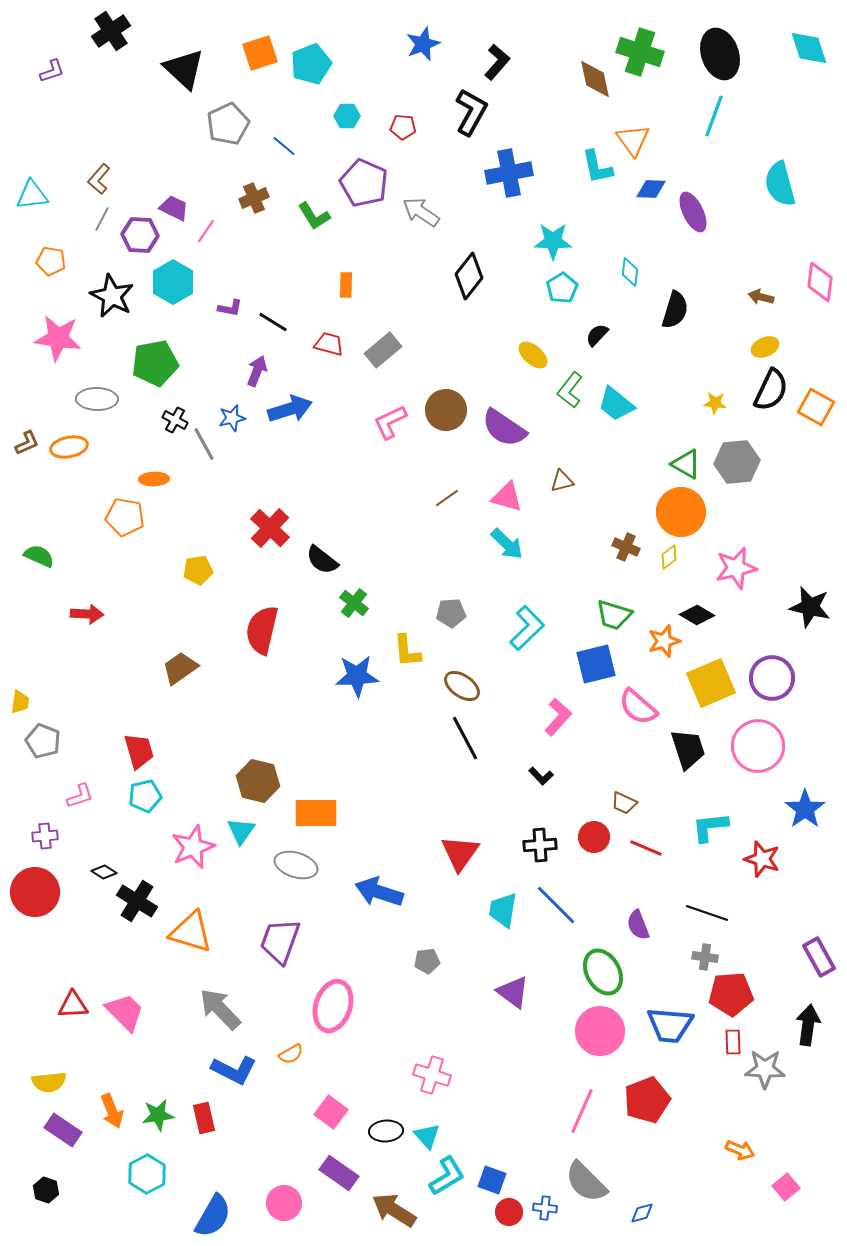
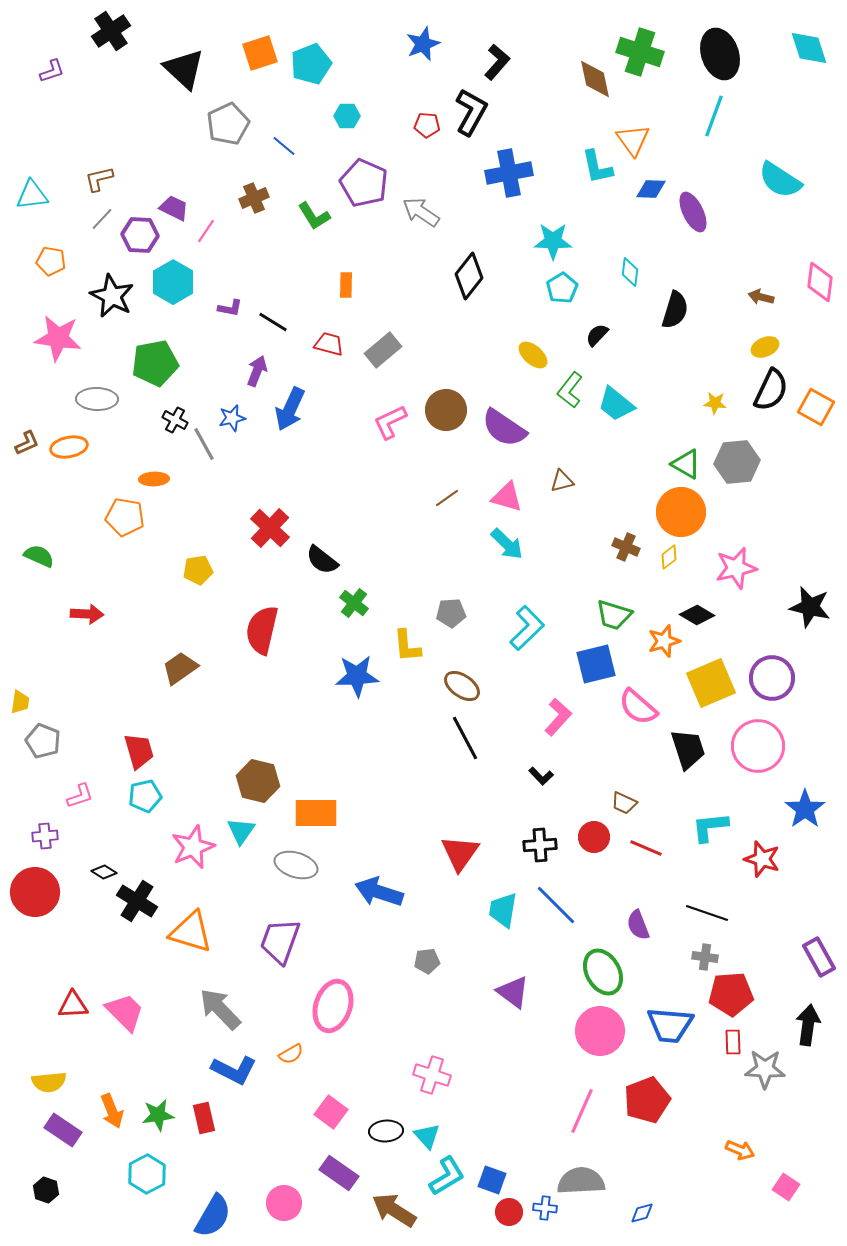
red pentagon at (403, 127): moved 24 px right, 2 px up
brown L-shape at (99, 179): rotated 36 degrees clockwise
cyan semicircle at (780, 184): moved 4 px up; rotated 42 degrees counterclockwise
gray line at (102, 219): rotated 15 degrees clockwise
blue arrow at (290, 409): rotated 132 degrees clockwise
yellow L-shape at (407, 651): moved 5 px up
gray semicircle at (586, 1182): moved 5 px left, 1 px up; rotated 132 degrees clockwise
pink square at (786, 1187): rotated 16 degrees counterclockwise
